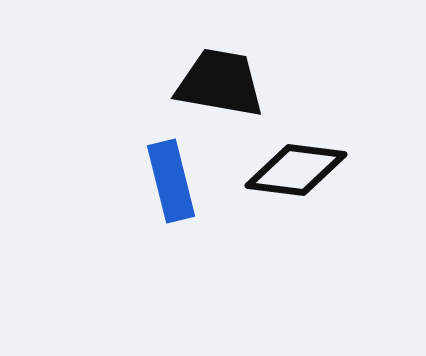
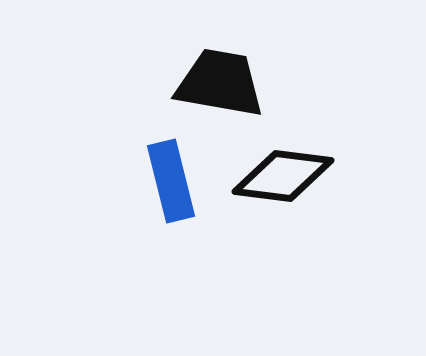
black diamond: moved 13 px left, 6 px down
